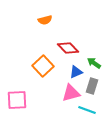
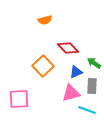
gray rectangle: rotated 14 degrees counterclockwise
pink square: moved 2 px right, 1 px up
